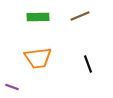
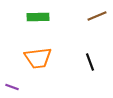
brown line: moved 17 px right
black line: moved 2 px right, 2 px up
